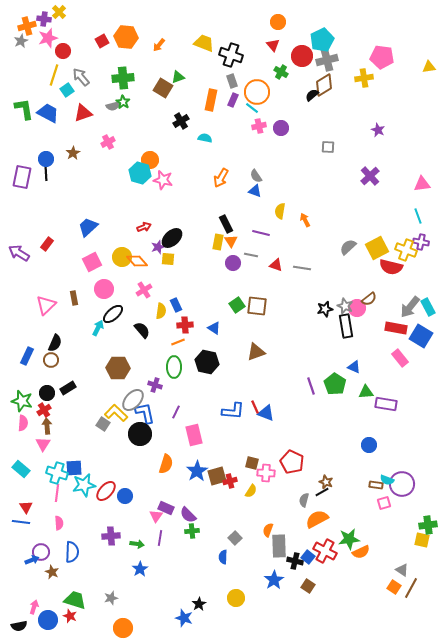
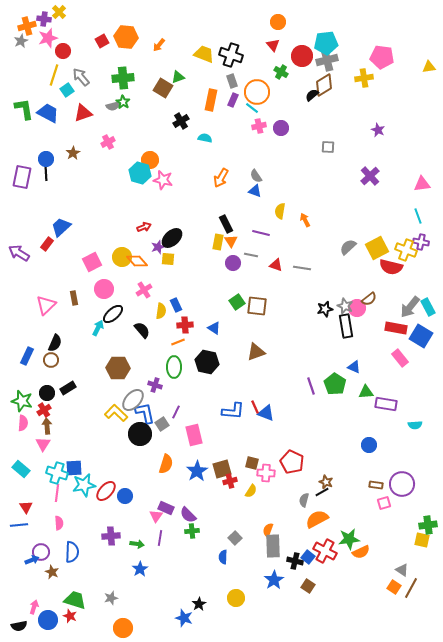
cyan pentagon at (322, 40): moved 4 px right, 3 px down; rotated 20 degrees clockwise
yellow trapezoid at (204, 43): moved 11 px down
blue trapezoid at (88, 227): moved 27 px left
green square at (237, 305): moved 3 px up
gray square at (103, 424): moved 59 px right; rotated 24 degrees clockwise
brown square at (217, 476): moved 5 px right, 7 px up
cyan semicircle at (387, 480): moved 28 px right, 55 px up; rotated 24 degrees counterclockwise
blue line at (21, 522): moved 2 px left, 3 px down; rotated 12 degrees counterclockwise
gray rectangle at (279, 546): moved 6 px left
